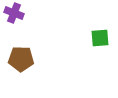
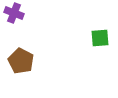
brown pentagon: moved 2 px down; rotated 25 degrees clockwise
